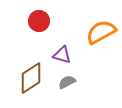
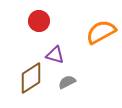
purple triangle: moved 7 px left
